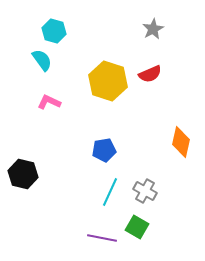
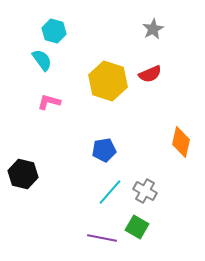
pink L-shape: rotated 10 degrees counterclockwise
cyan line: rotated 16 degrees clockwise
